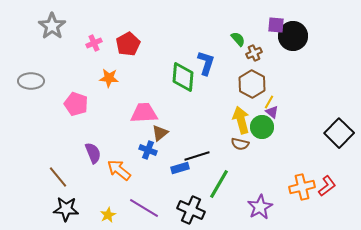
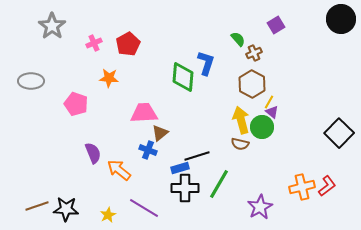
purple square: rotated 36 degrees counterclockwise
black circle: moved 48 px right, 17 px up
brown line: moved 21 px left, 29 px down; rotated 70 degrees counterclockwise
black cross: moved 6 px left, 22 px up; rotated 24 degrees counterclockwise
